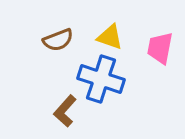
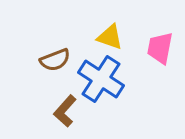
brown semicircle: moved 3 px left, 20 px down
blue cross: rotated 15 degrees clockwise
